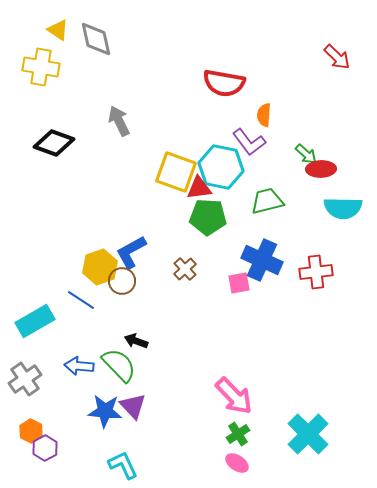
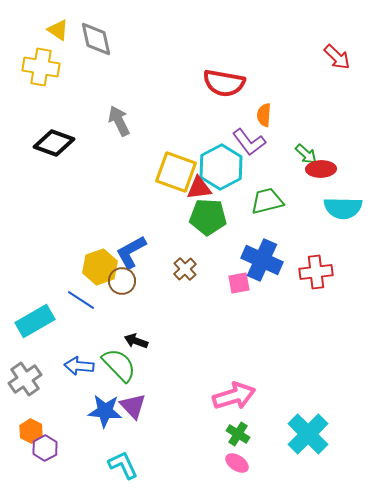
cyan hexagon: rotated 21 degrees clockwise
pink arrow: rotated 63 degrees counterclockwise
green cross: rotated 25 degrees counterclockwise
